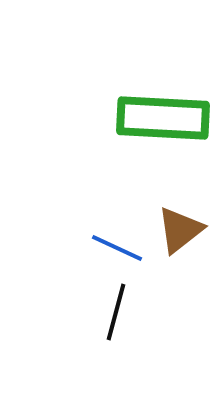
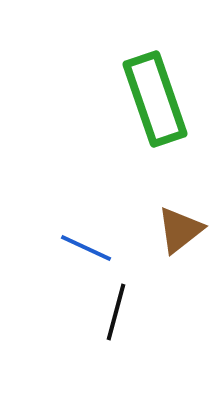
green rectangle: moved 8 px left, 19 px up; rotated 68 degrees clockwise
blue line: moved 31 px left
